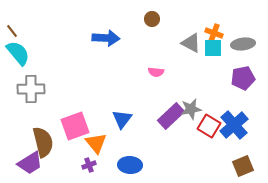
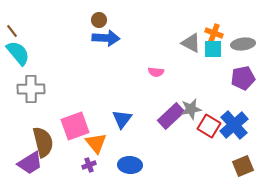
brown circle: moved 53 px left, 1 px down
cyan square: moved 1 px down
